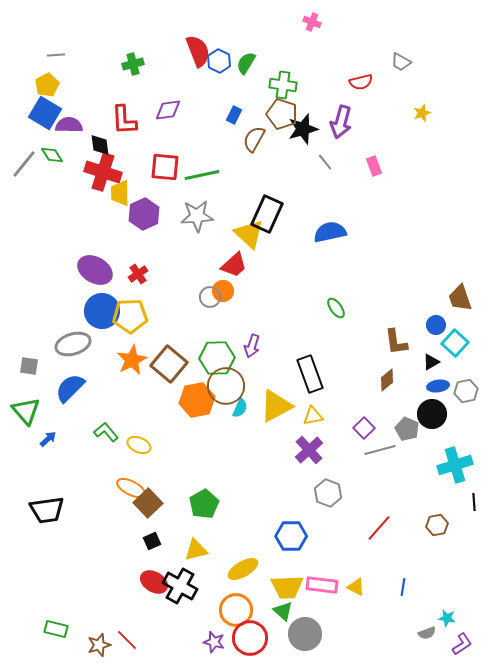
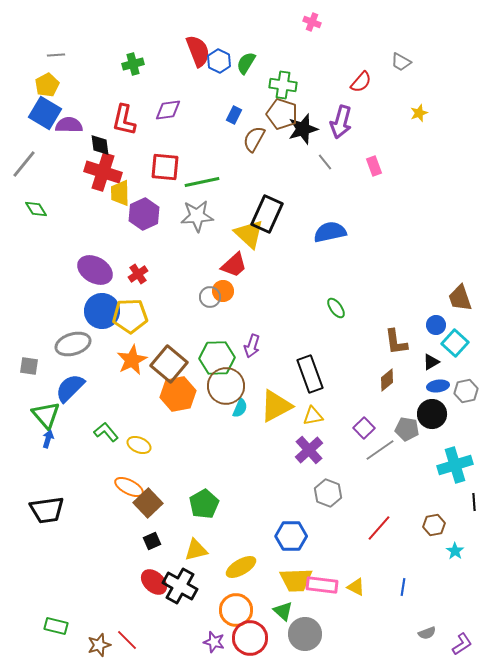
red semicircle at (361, 82): rotated 35 degrees counterclockwise
yellow star at (422, 113): moved 3 px left
red L-shape at (124, 120): rotated 16 degrees clockwise
green diamond at (52, 155): moved 16 px left, 54 px down
green line at (202, 175): moved 7 px down
orange hexagon at (197, 400): moved 19 px left, 6 px up
green triangle at (26, 411): moved 20 px right, 4 px down
gray pentagon at (407, 429): rotated 15 degrees counterclockwise
blue arrow at (48, 439): rotated 30 degrees counterclockwise
gray line at (380, 450): rotated 20 degrees counterclockwise
orange ellipse at (131, 488): moved 2 px left, 1 px up
brown hexagon at (437, 525): moved 3 px left
yellow ellipse at (243, 569): moved 2 px left, 2 px up
red ellipse at (154, 582): rotated 12 degrees clockwise
yellow trapezoid at (287, 587): moved 9 px right, 7 px up
cyan star at (447, 618): moved 8 px right, 67 px up; rotated 24 degrees clockwise
green rectangle at (56, 629): moved 3 px up
